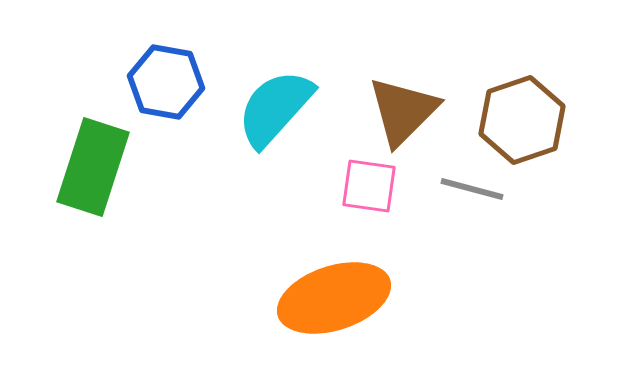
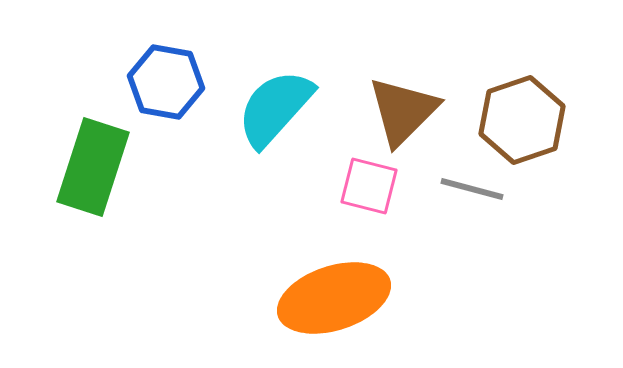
pink square: rotated 6 degrees clockwise
